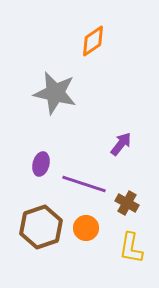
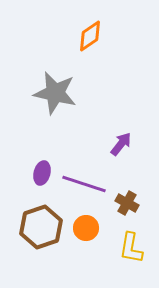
orange diamond: moved 3 px left, 5 px up
purple ellipse: moved 1 px right, 9 px down
